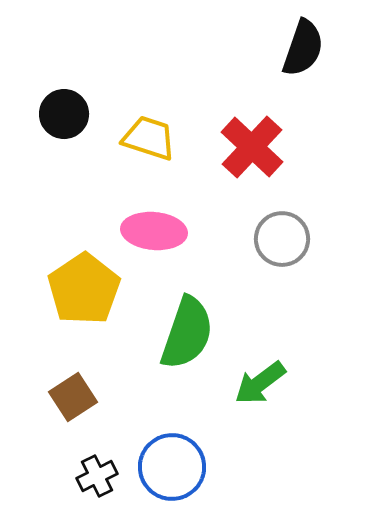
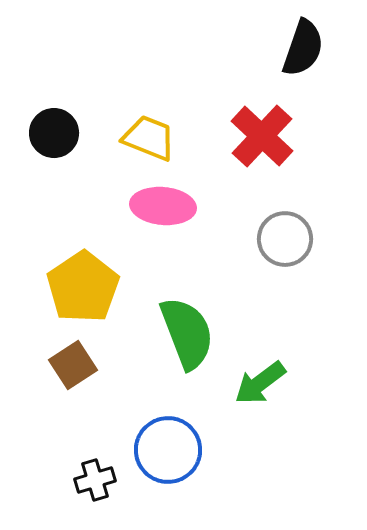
black circle: moved 10 px left, 19 px down
yellow trapezoid: rotated 4 degrees clockwise
red cross: moved 10 px right, 11 px up
pink ellipse: moved 9 px right, 25 px up
gray circle: moved 3 px right
yellow pentagon: moved 1 px left, 2 px up
green semicircle: rotated 40 degrees counterclockwise
brown square: moved 32 px up
blue circle: moved 4 px left, 17 px up
black cross: moved 2 px left, 4 px down; rotated 9 degrees clockwise
